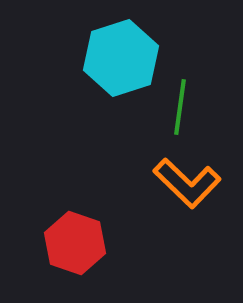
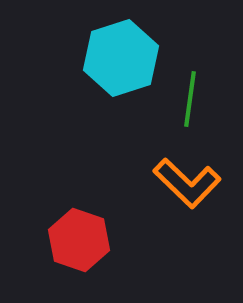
green line: moved 10 px right, 8 px up
red hexagon: moved 4 px right, 3 px up
